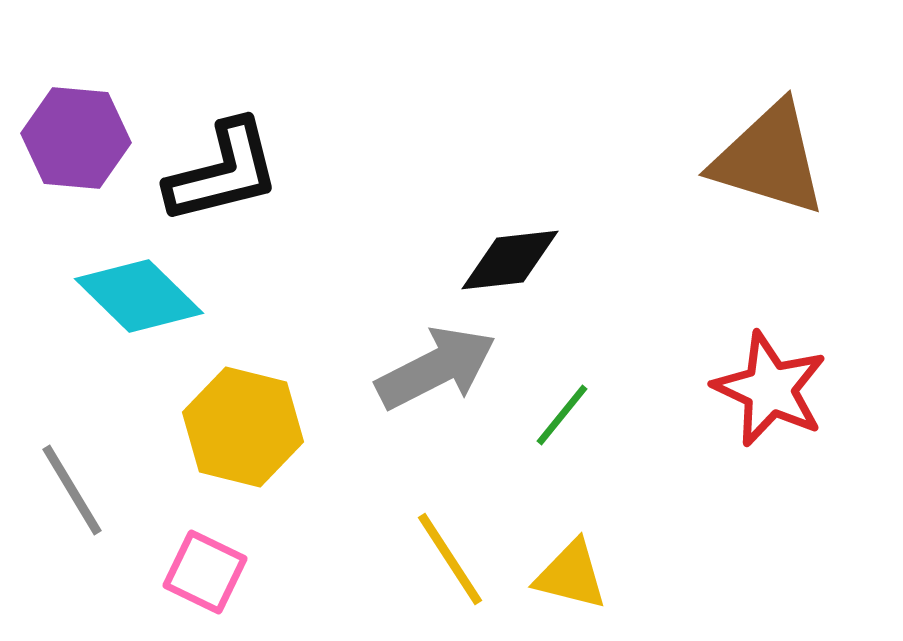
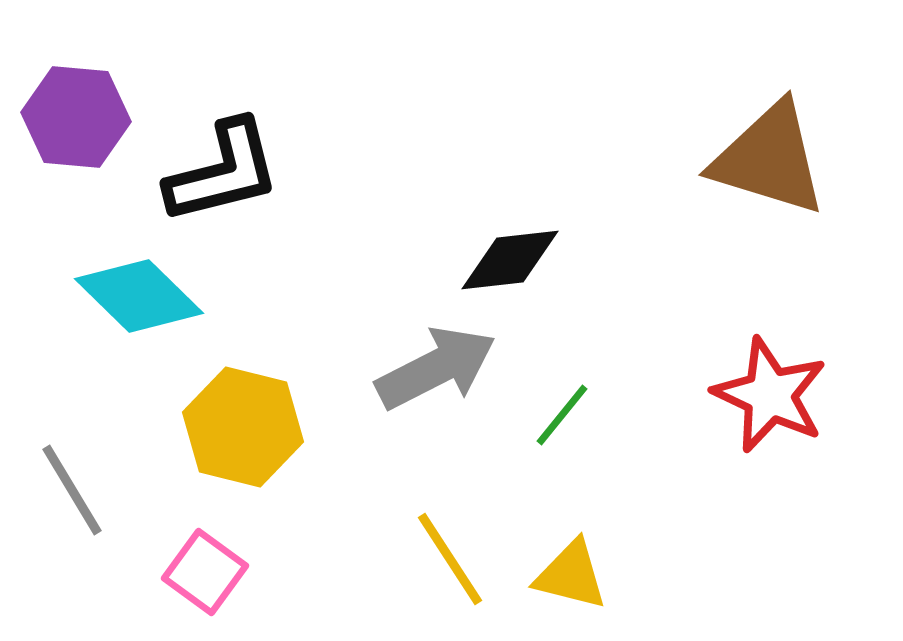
purple hexagon: moved 21 px up
red star: moved 6 px down
pink square: rotated 10 degrees clockwise
